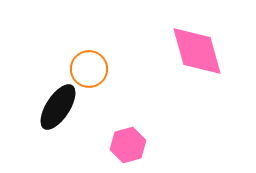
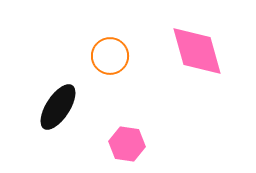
orange circle: moved 21 px right, 13 px up
pink hexagon: moved 1 px left, 1 px up; rotated 24 degrees clockwise
